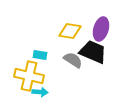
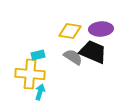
purple ellipse: rotated 70 degrees clockwise
cyan rectangle: moved 2 px left; rotated 24 degrees counterclockwise
gray semicircle: moved 3 px up
yellow cross: moved 1 px right, 2 px up; rotated 8 degrees counterclockwise
cyan arrow: rotated 77 degrees counterclockwise
